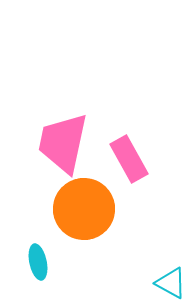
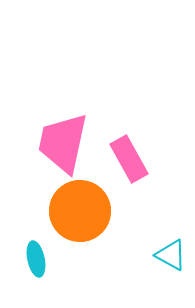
orange circle: moved 4 px left, 2 px down
cyan ellipse: moved 2 px left, 3 px up
cyan triangle: moved 28 px up
